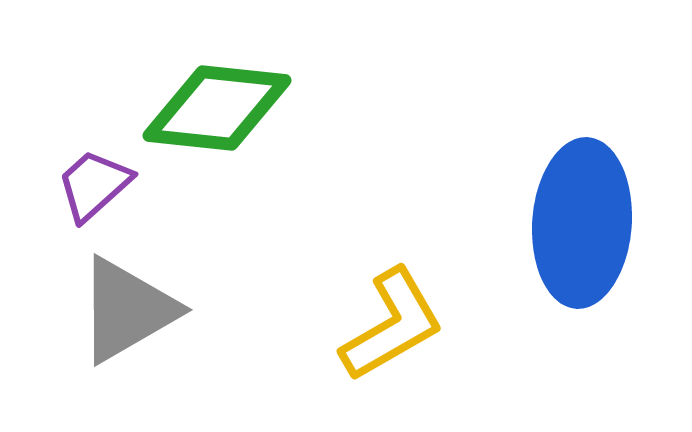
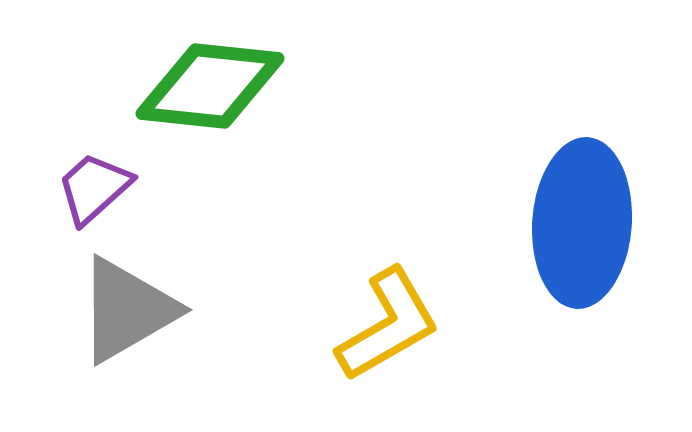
green diamond: moved 7 px left, 22 px up
purple trapezoid: moved 3 px down
yellow L-shape: moved 4 px left
